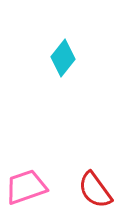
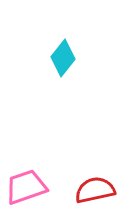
red semicircle: rotated 114 degrees clockwise
